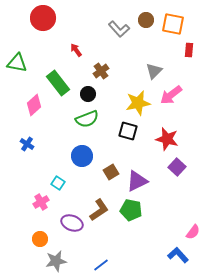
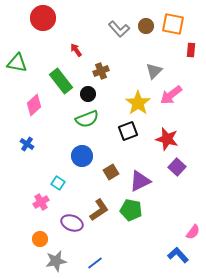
brown circle: moved 6 px down
red rectangle: moved 2 px right
brown cross: rotated 14 degrees clockwise
green rectangle: moved 3 px right, 2 px up
yellow star: rotated 25 degrees counterclockwise
black square: rotated 36 degrees counterclockwise
purple triangle: moved 3 px right
blue line: moved 6 px left, 2 px up
